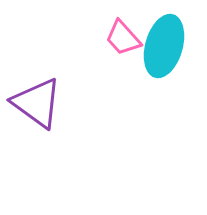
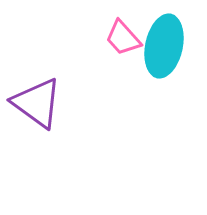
cyan ellipse: rotated 4 degrees counterclockwise
